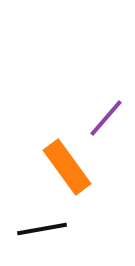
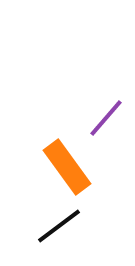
black line: moved 17 px right, 3 px up; rotated 27 degrees counterclockwise
